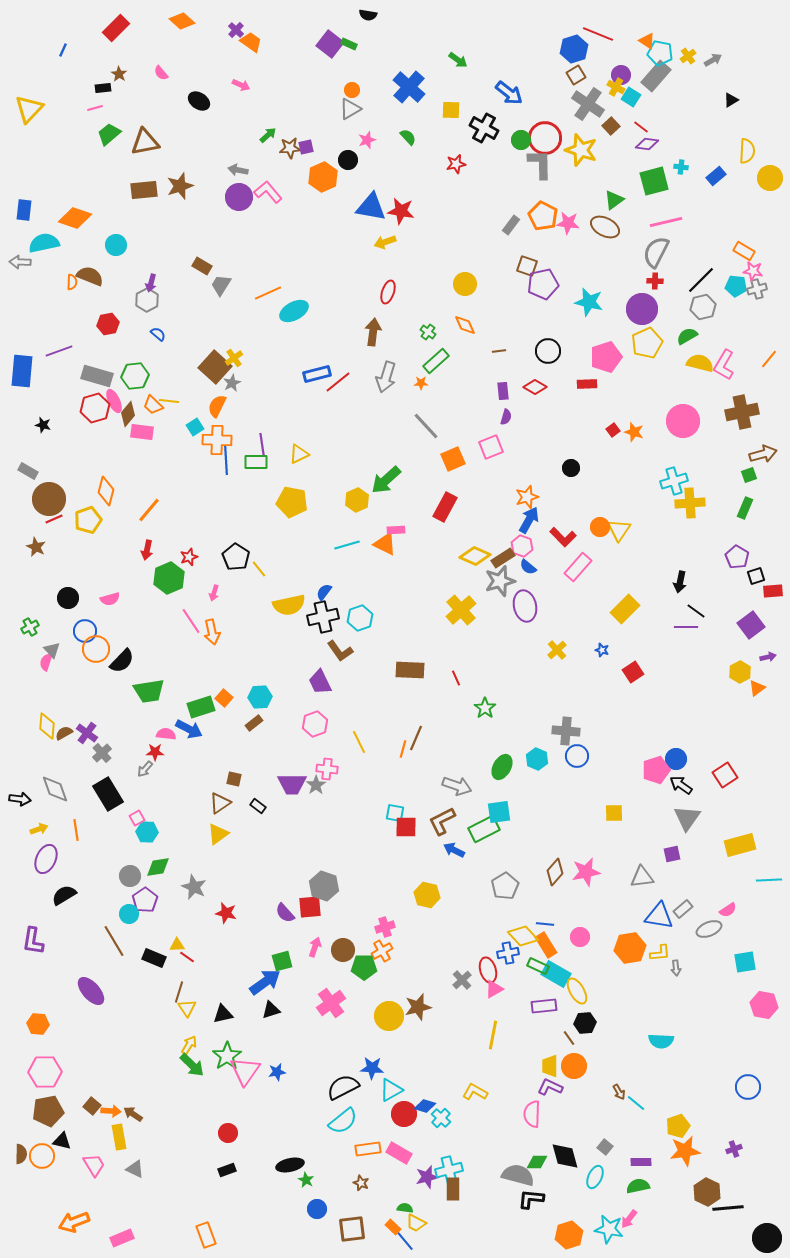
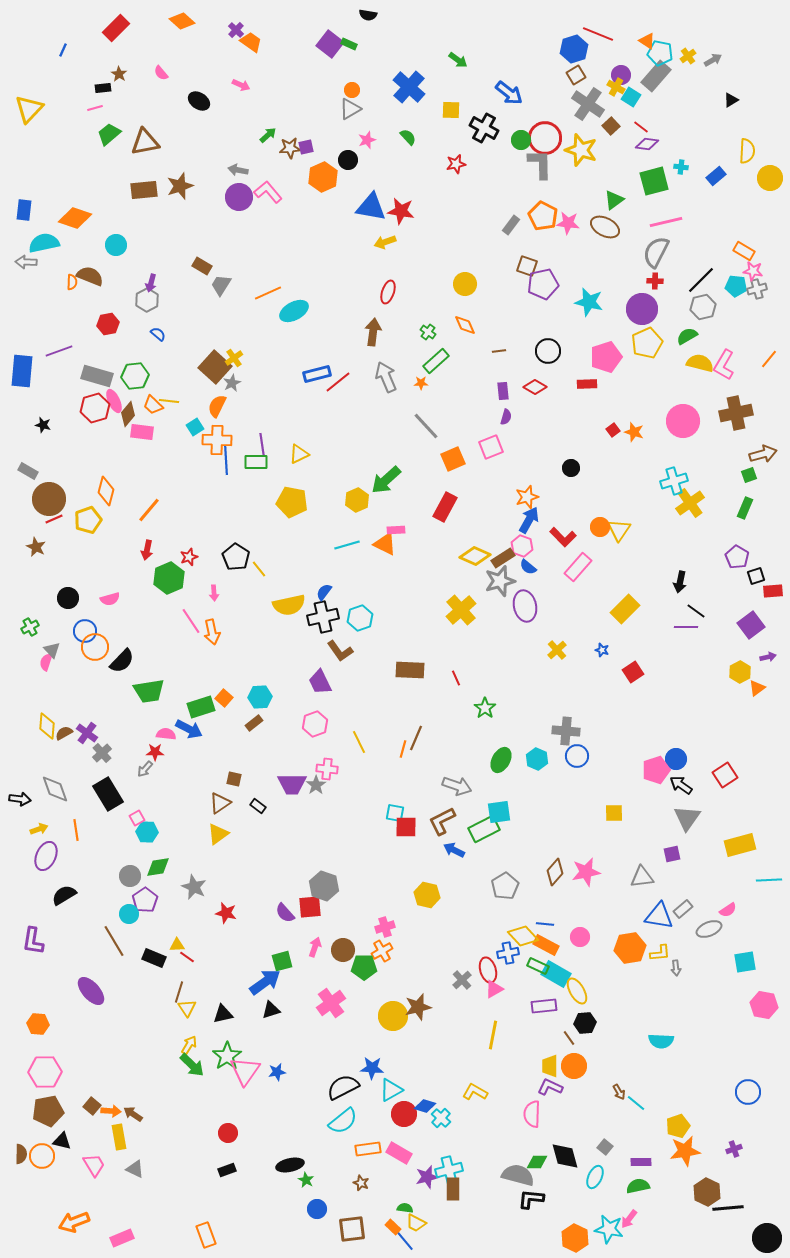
gray arrow at (20, 262): moved 6 px right
gray arrow at (386, 377): rotated 140 degrees clockwise
brown cross at (742, 412): moved 6 px left, 1 px down
yellow cross at (690, 503): rotated 32 degrees counterclockwise
pink arrow at (214, 593): rotated 21 degrees counterclockwise
orange circle at (96, 649): moved 1 px left, 2 px up
green ellipse at (502, 767): moved 1 px left, 7 px up
purple ellipse at (46, 859): moved 3 px up
orange rectangle at (546, 945): rotated 30 degrees counterclockwise
yellow circle at (389, 1016): moved 4 px right
blue circle at (748, 1087): moved 5 px down
orange hexagon at (569, 1235): moved 6 px right, 3 px down; rotated 16 degrees counterclockwise
